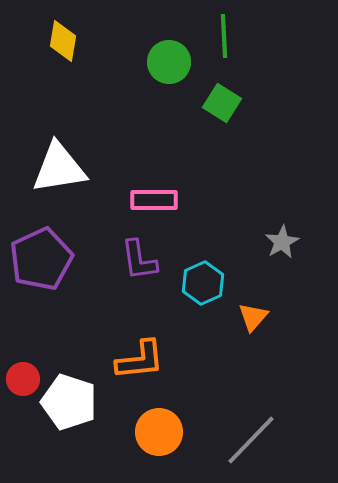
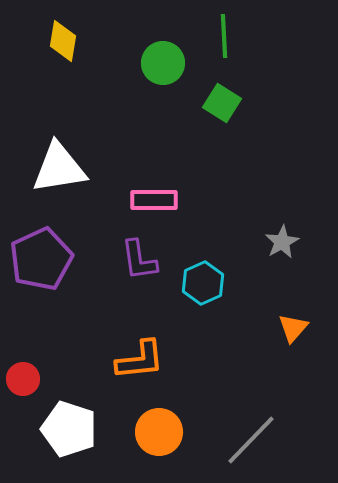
green circle: moved 6 px left, 1 px down
orange triangle: moved 40 px right, 11 px down
white pentagon: moved 27 px down
